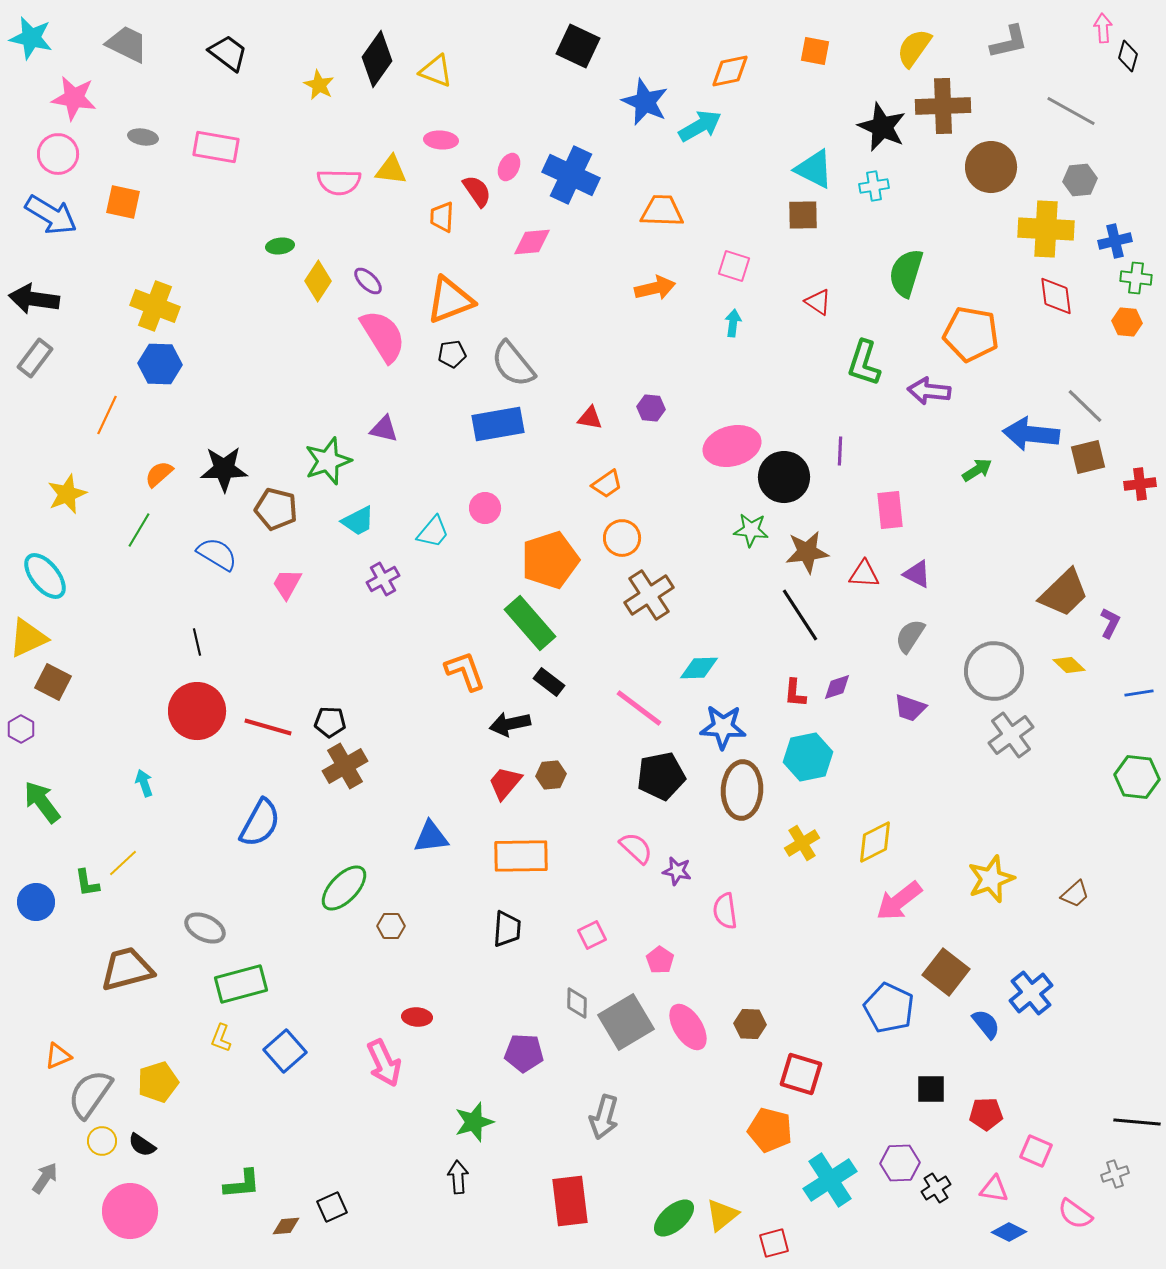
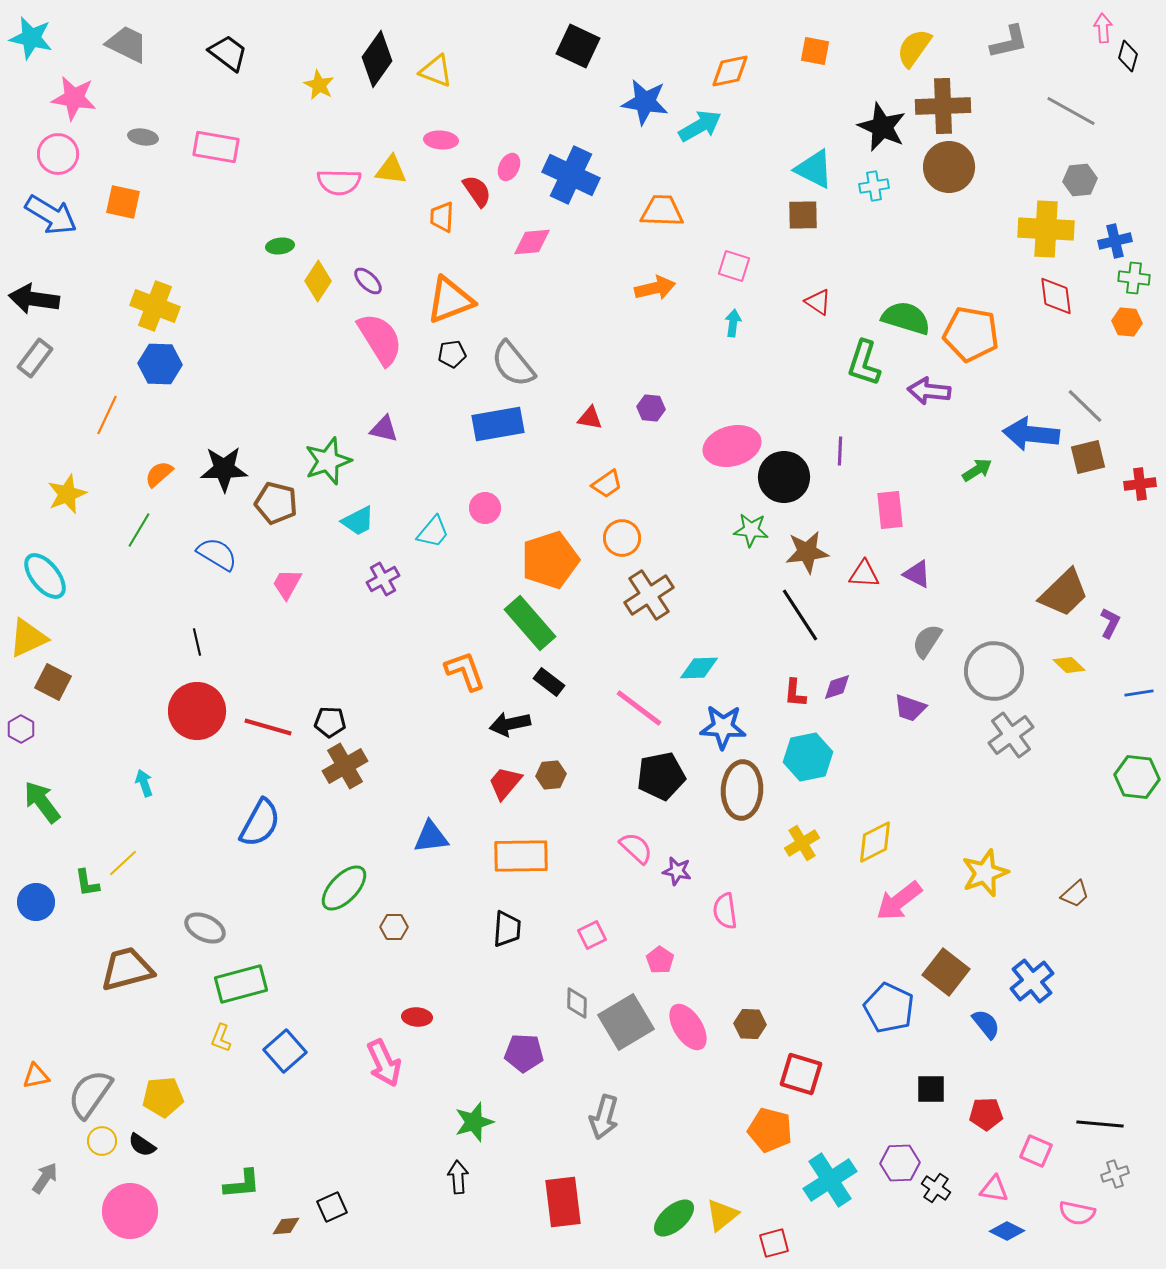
blue star at (645, 102): rotated 15 degrees counterclockwise
brown circle at (991, 167): moved 42 px left
green semicircle at (906, 273): moved 45 px down; rotated 90 degrees clockwise
green cross at (1136, 278): moved 2 px left
pink semicircle at (383, 336): moved 3 px left, 3 px down
brown pentagon at (276, 509): moved 6 px up
gray semicircle at (910, 636): moved 17 px right, 5 px down
yellow star at (991, 879): moved 6 px left, 6 px up
brown hexagon at (391, 926): moved 3 px right, 1 px down
blue cross at (1031, 993): moved 1 px right, 12 px up
orange triangle at (58, 1056): moved 22 px left, 20 px down; rotated 12 degrees clockwise
yellow pentagon at (158, 1082): moved 5 px right, 15 px down; rotated 12 degrees clockwise
black line at (1137, 1122): moved 37 px left, 2 px down
black cross at (936, 1188): rotated 24 degrees counterclockwise
red rectangle at (570, 1201): moved 7 px left, 1 px down
pink semicircle at (1075, 1214): moved 2 px right, 1 px up; rotated 24 degrees counterclockwise
blue diamond at (1009, 1232): moved 2 px left, 1 px up
